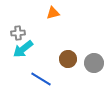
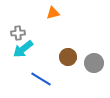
brown circle: moved 2 px up
